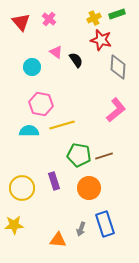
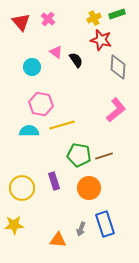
pink cross: moved 1 px left
